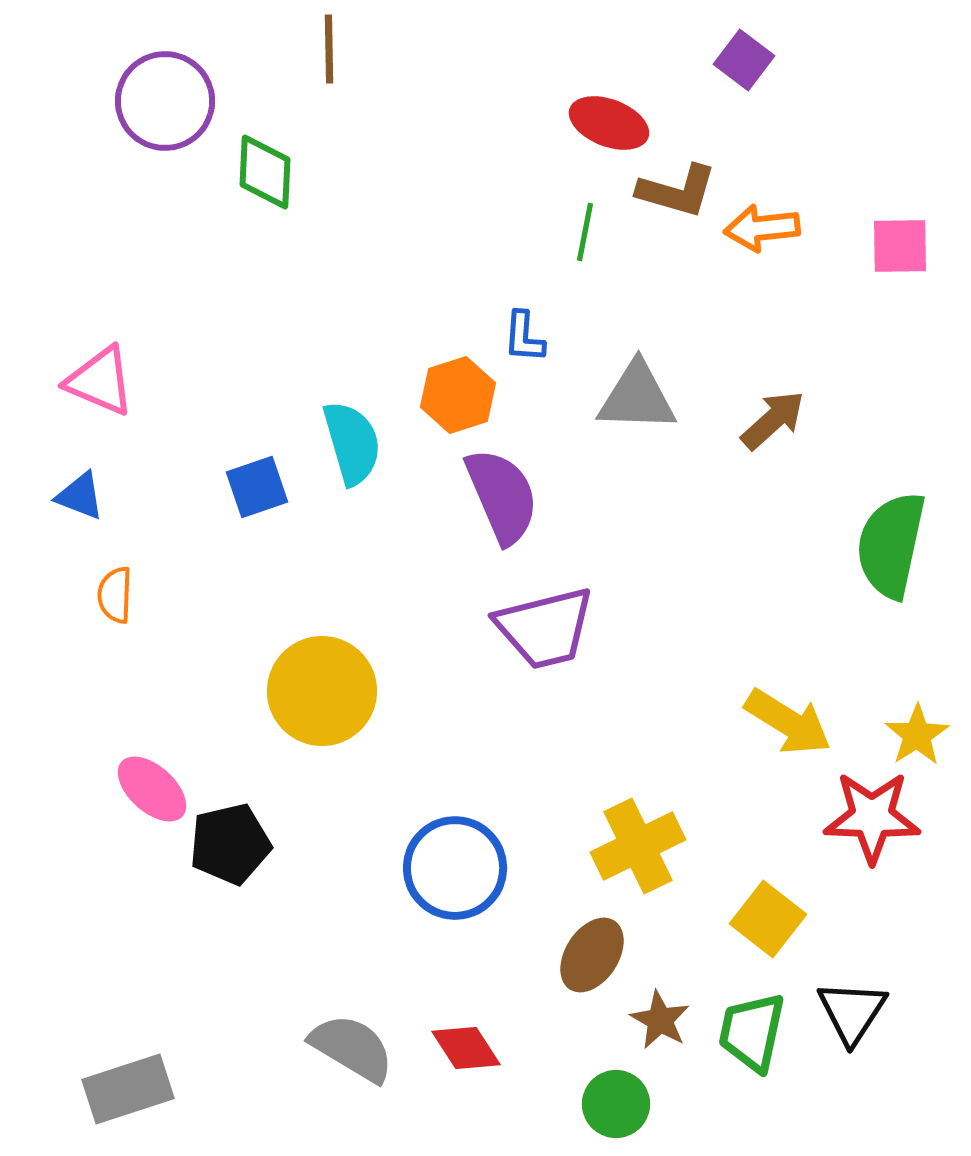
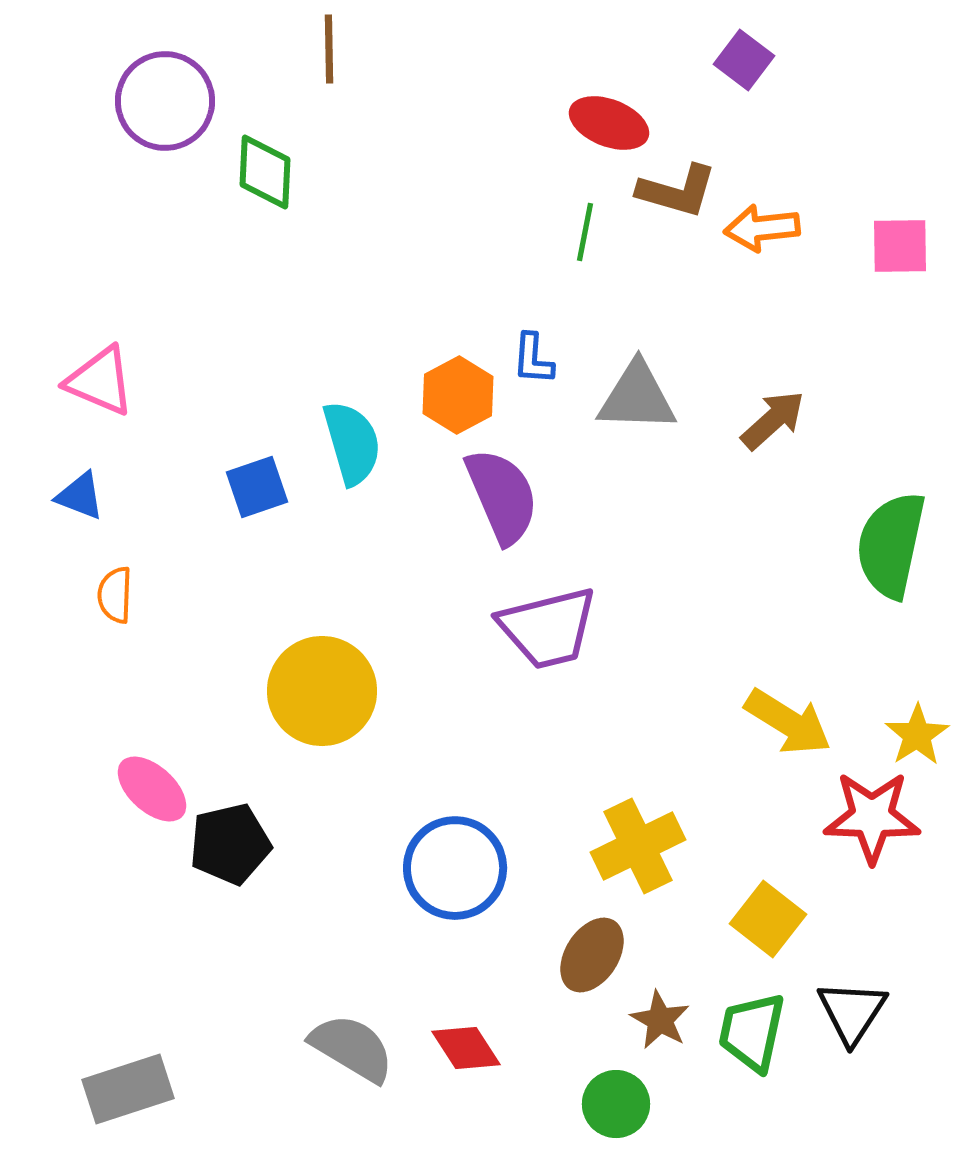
blue L-shape: moved 9 px right, 22 px down
orange hexagon: rotated 10 degrees counterclockwise
purple trapezoid: moved 3 px right
